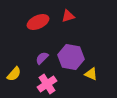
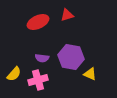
red triangle: moved 1 px left, 1 px up
purple semicircle: rotated 128 degrees counterclockwise
yellow triangle: moved 1 px left
pink cross: moved 9 px left, 4 px up; rotated 18 degrees clockwise
